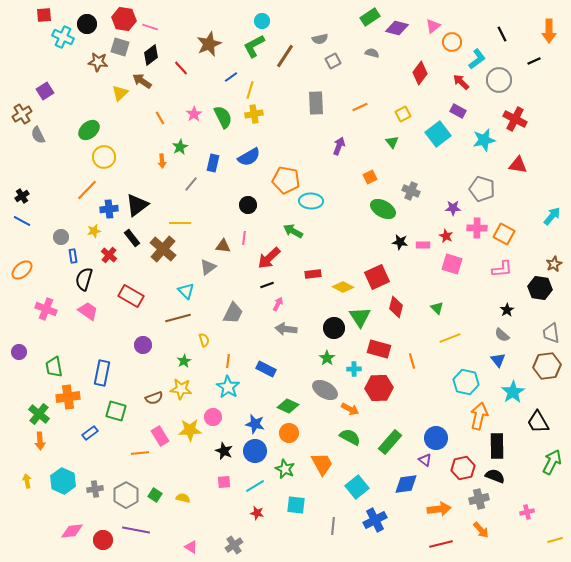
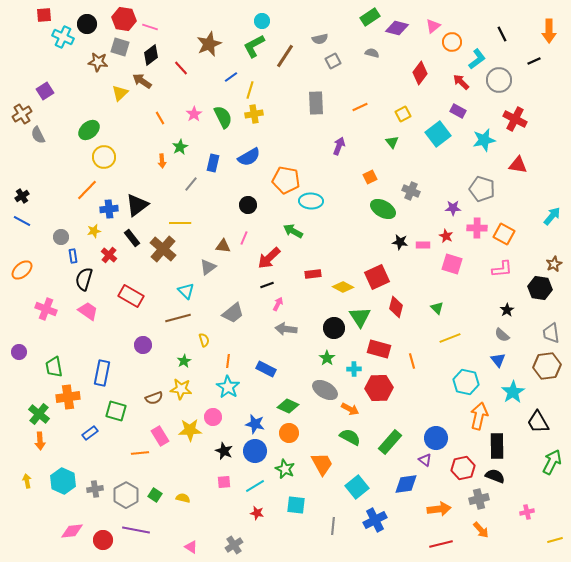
pink line at (244, 238): rotated 16 degrees clockwise
gray trapezoid at (233, 313): rotated 25 degrees clockwise
